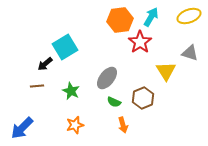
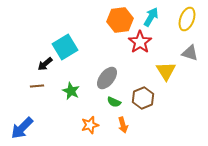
yellow ellipse: moved 2 px left, 3 px down; rotated 50 degrees counterclockwise
orange star: moved 15 px right
